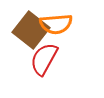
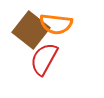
orange semicircle: rotated 12 degrees clockwise
